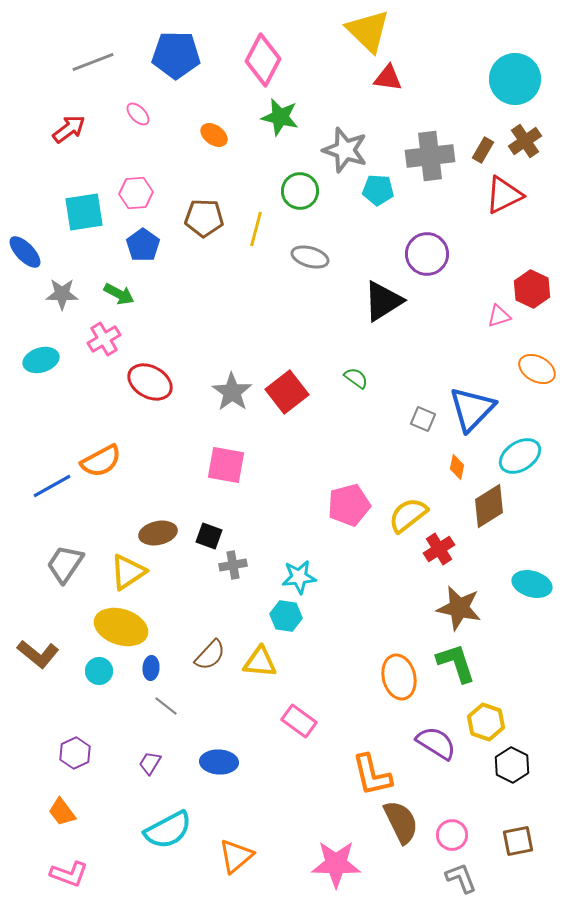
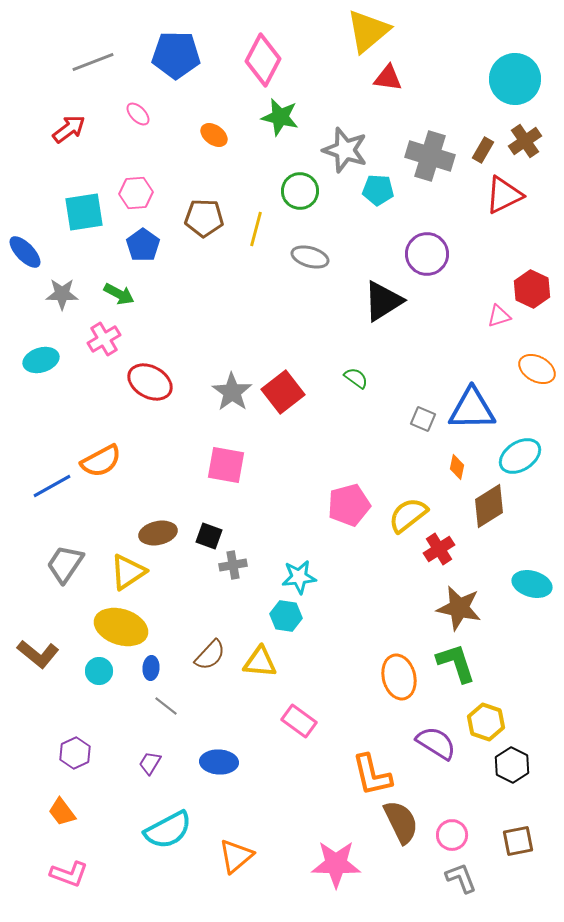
yellow triangle at (368, 31): rotated 36 degrees clockwise
gray cross at (430, 156): rotated 24 degrees clockwise
red square at (287, 392): moved 4 px left
blue triangle at (472, 409): rotated 45 degrees clockwise
